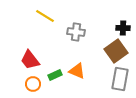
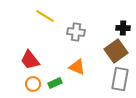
orange triangle: moved 4 px up
green rectangle: moved 8 px down
